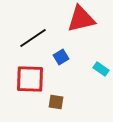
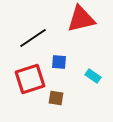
blue square: moved 2 px left, 5 px down; rotated 35 degrees clockwise
cyan rectangle: moved 8 px left, 7 px down
red square: rotated 20 degrees counterclockwise
brown square: moved 4 px up
